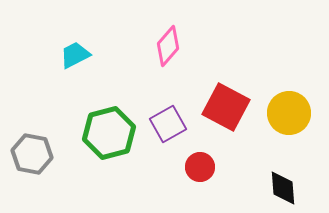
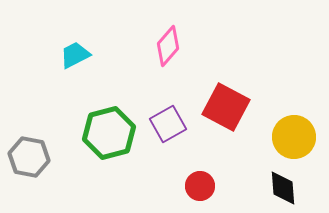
yellow circle: moved 5 px right, 24 px down
gray hexagon: moved 3 px left, 3 px down
red circle: moved 19 px down
